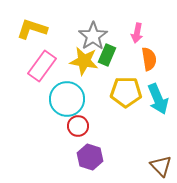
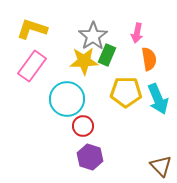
yellow star: rotated 12 degrees counterclockwise
pink rectangle: moved 10 px left
red circle: moved 5 px right
